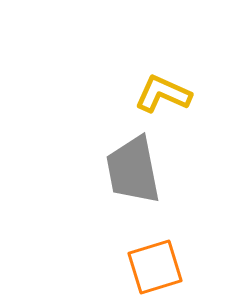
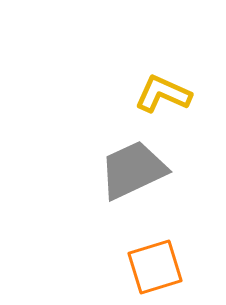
gray trapezoid: rotated 76 degrees clockwise
